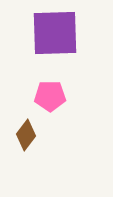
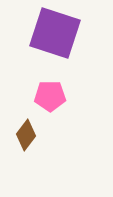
purple square: rotated 20 degrees clockwise
